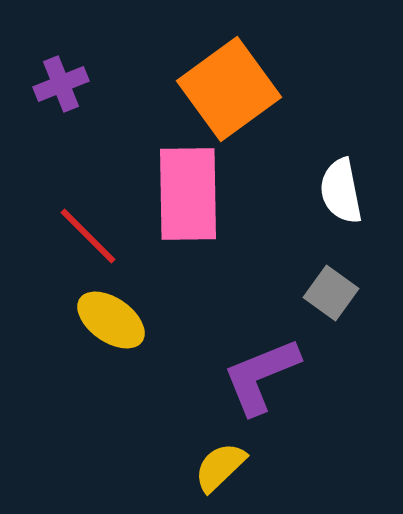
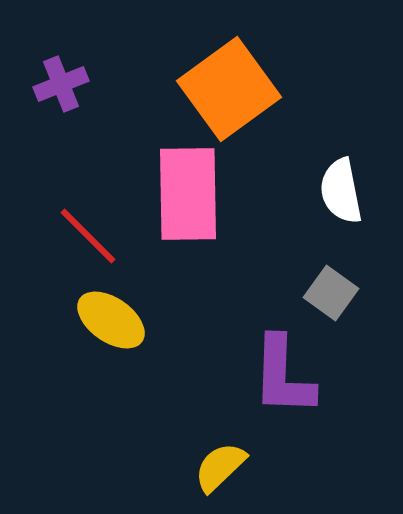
purple L-shape: moved 22 px right; rotated 66 degrees counterclockwise
